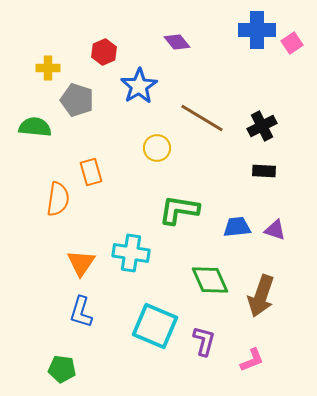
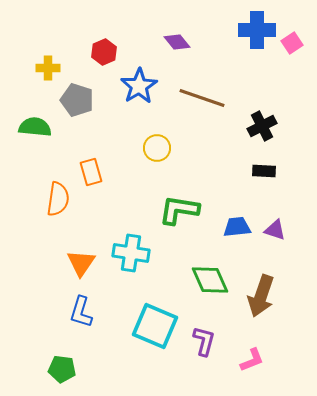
brown line: moved 20 px up; rotated 12 degrees counterclockwise
